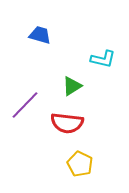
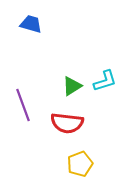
blue trapezoid: moved 9 px left, 11 px up
cyan L-shape: moved 2 px right, 22 px down; rotated 30 degrees counterclockwise
purple line: moved 2 px left; rotated 64 degrees counterclockwise
yellow pentagon: rotated 25 degrees clockwise
